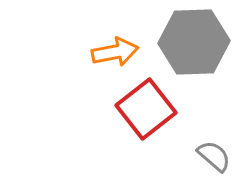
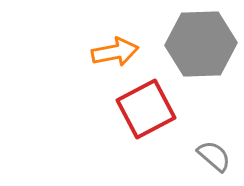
gray hexagon: moved 7 px right, 2 px down
red square: rotated 10 degrees clockwise
